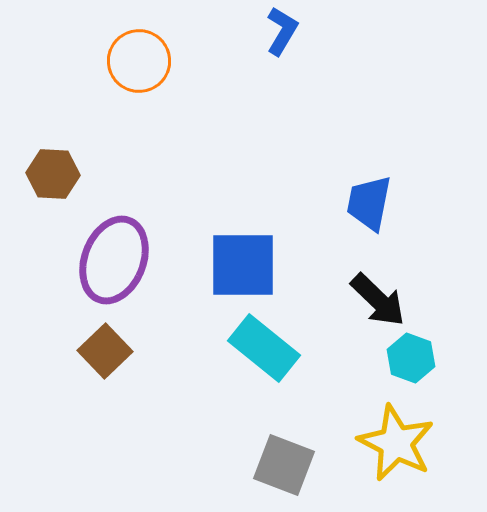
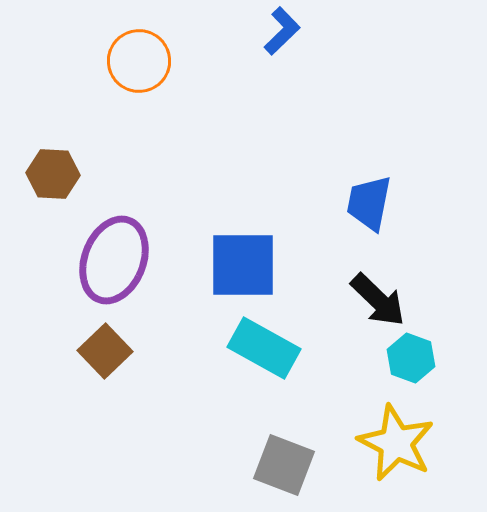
blue L-shape: rotated 15 degrees clockwise
cyan rectangle: rotated 10 degrees counterclockwise
